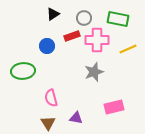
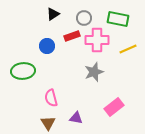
pink rectangle: rotated 24 degrees counterclockwise
